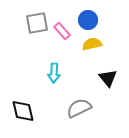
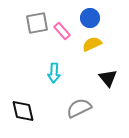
blue circle: moved 2 px right, 2 px up
yellow semicircle: rotated 12 degrees counterclockwise
